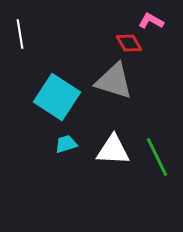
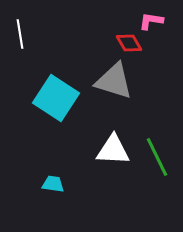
pink L-shape: rotated 20 degrees counterclockwise
cyan square: moved 1 px left, 1 px down
cyan trapezoid: moved 13 px left, 40 px down; rotated 25 degrees clockwise
